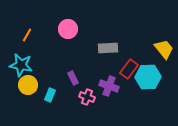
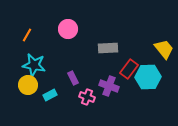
cyan star: moved 13 px right
cyan rectangle: rotated 40 degrees clockwise
